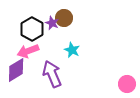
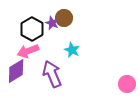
purple diamond: moved 1 px down
